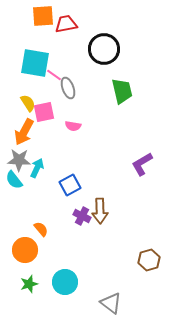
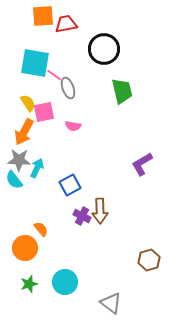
orange circle: moved 2 px up
